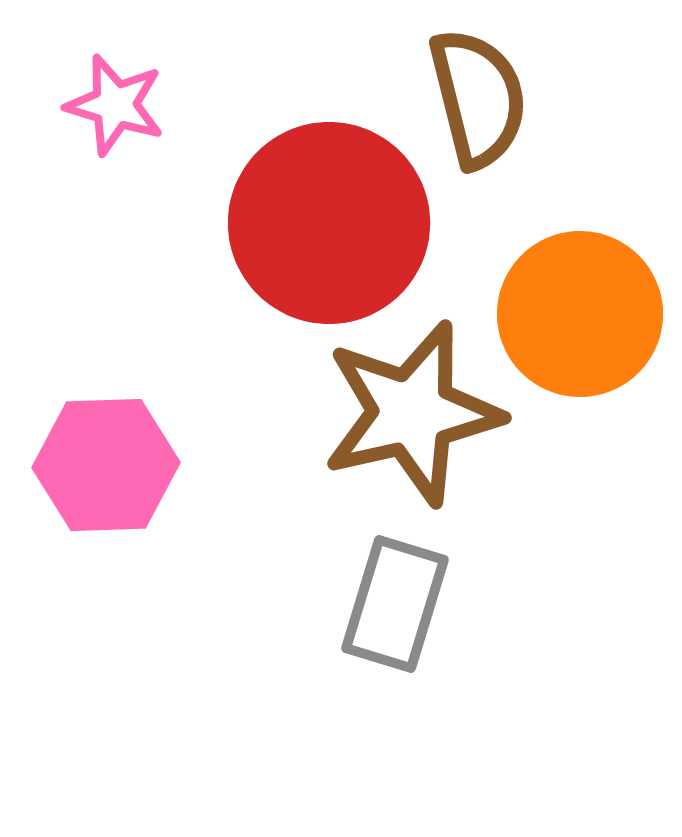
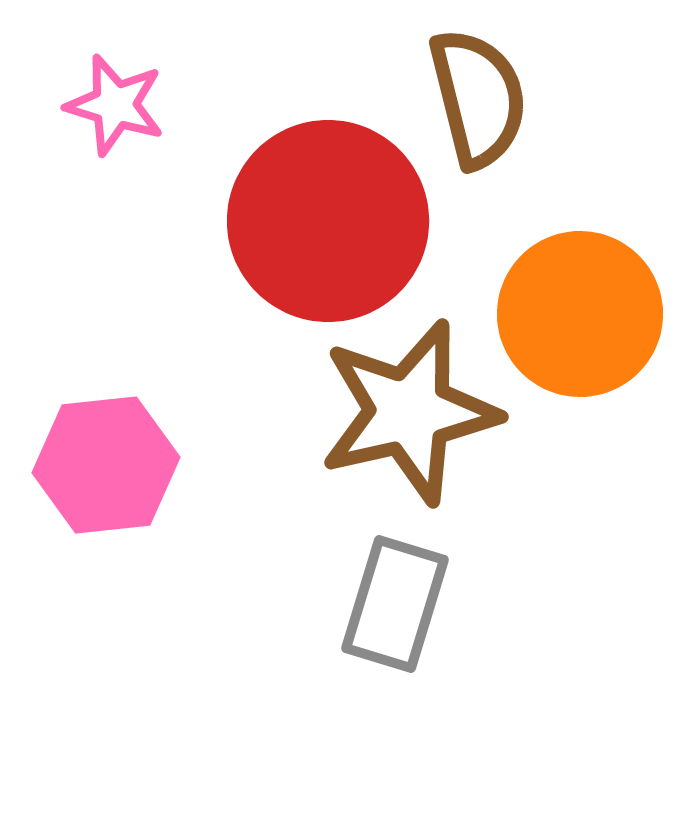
red circle: moved 1 px left, 2 px up
brown star: moved 3 px left, 1 px up
pink hexagon: rotated 4 degrees counterclockwise
